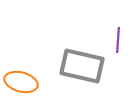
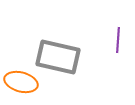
gray rectangle: moved 24 px left, 9 px up
